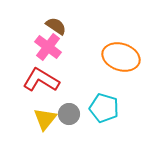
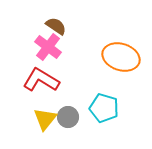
gray circle: moved 1 px left, 3 px down
